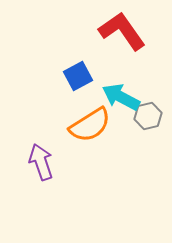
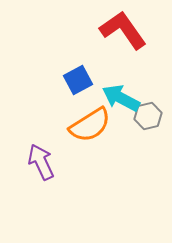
red L-shape: moved 1 px right, 1 px up
blue square: moved 4 px down
cyan arrow: moved 1 px down
purple arrow: rotated 6 degrees counterclockwise
